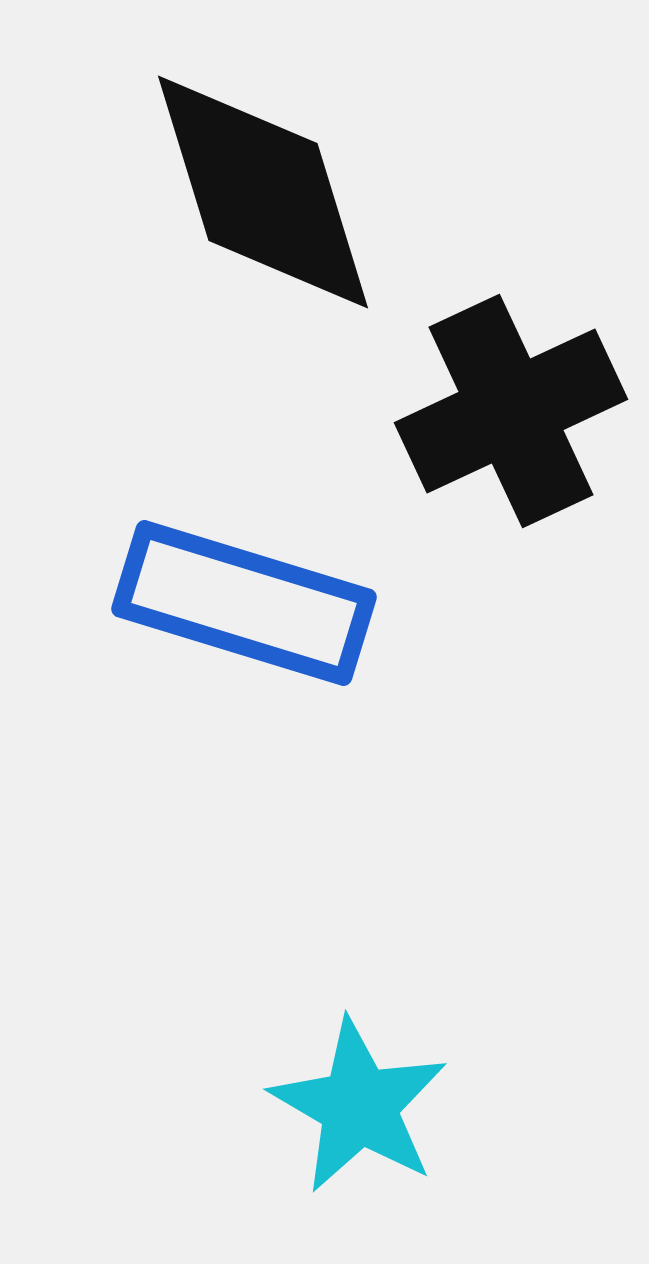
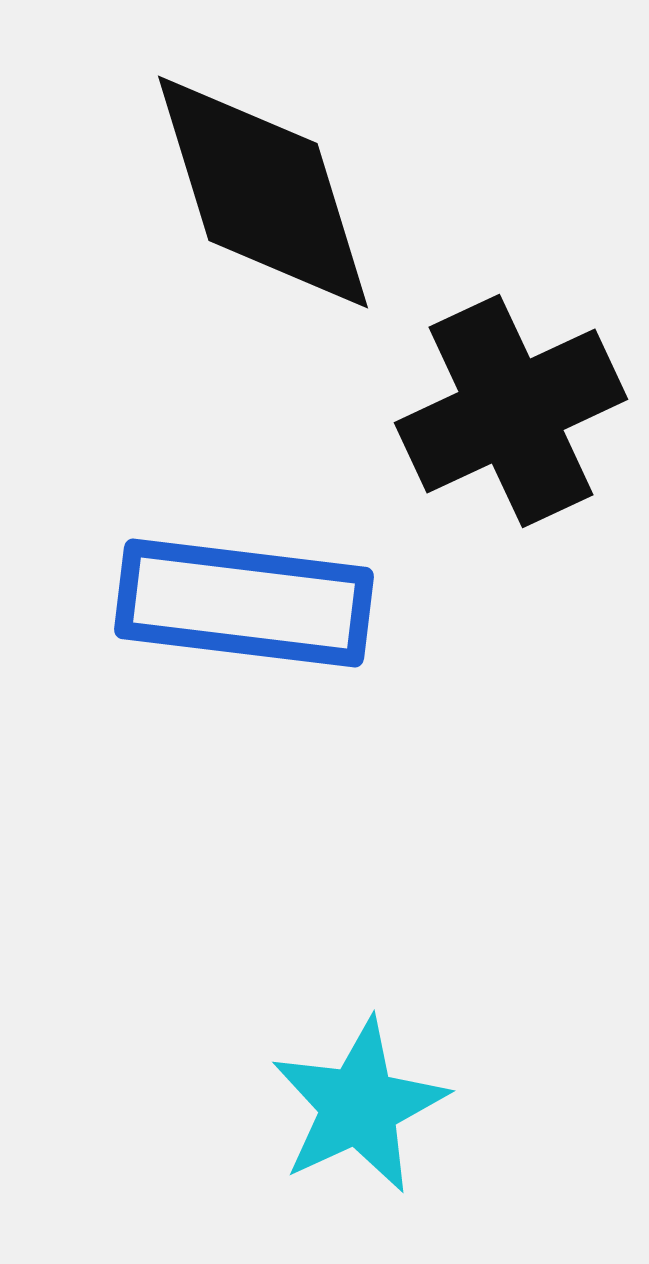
blue rectangle: rotated 10 degrees counterclockwise
cyan star: rotated 17 degrees clockwise
